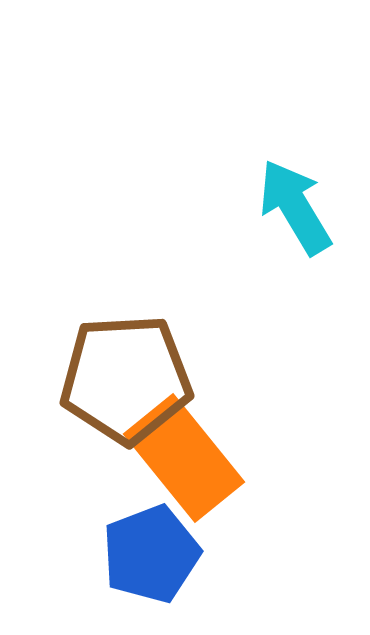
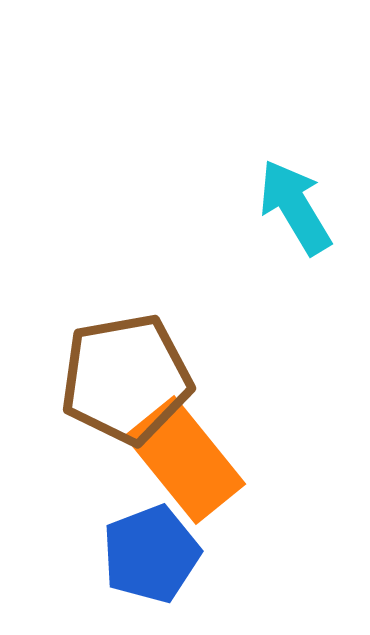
brown pentagon: rotated 7 degrees counterclockwise
orange rectangle: moved 1 px right, 2 px down
